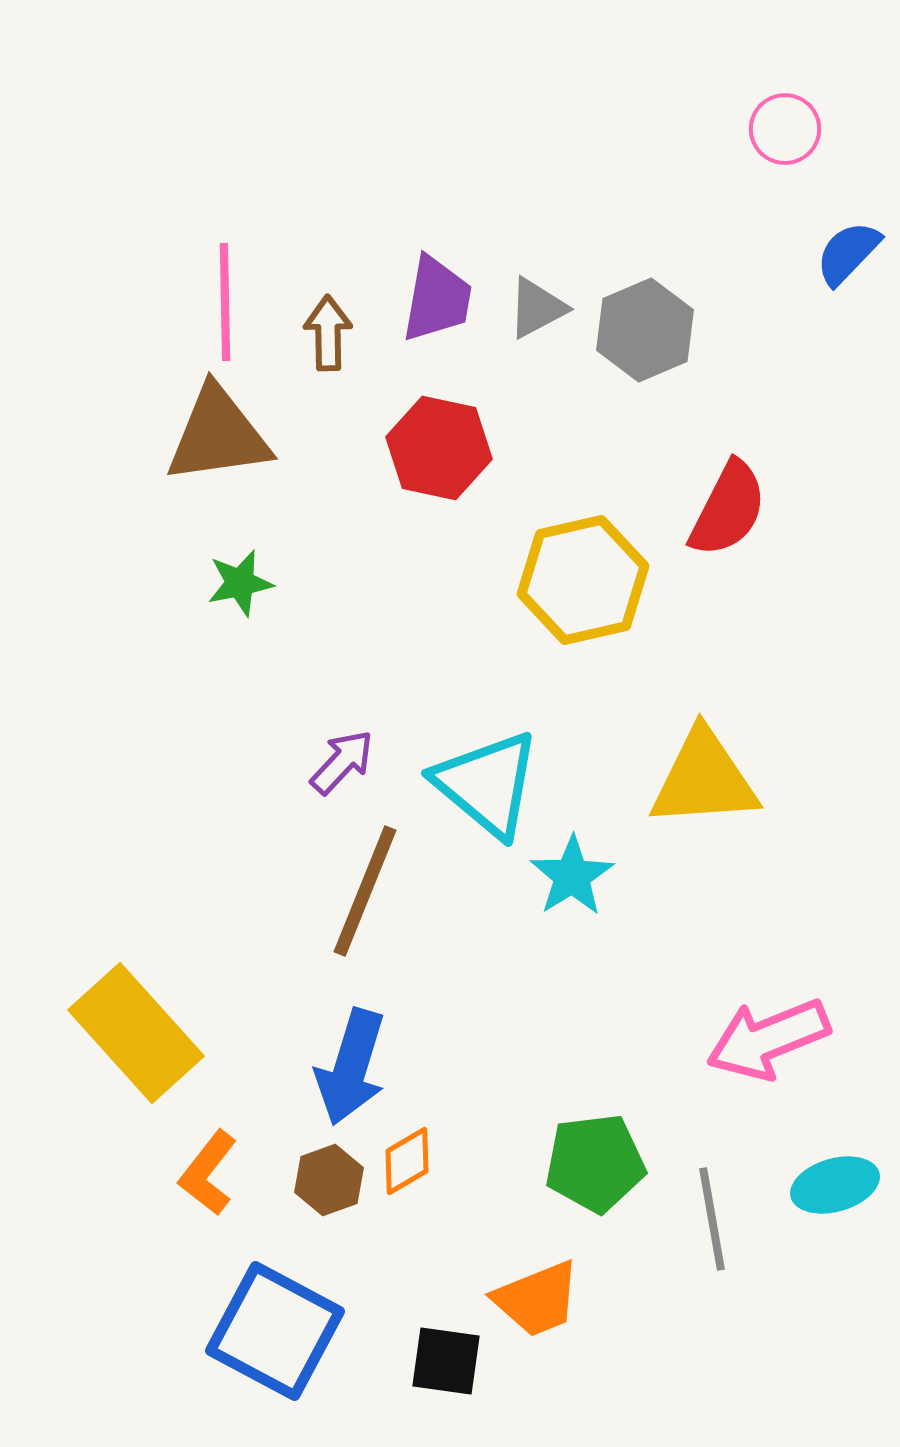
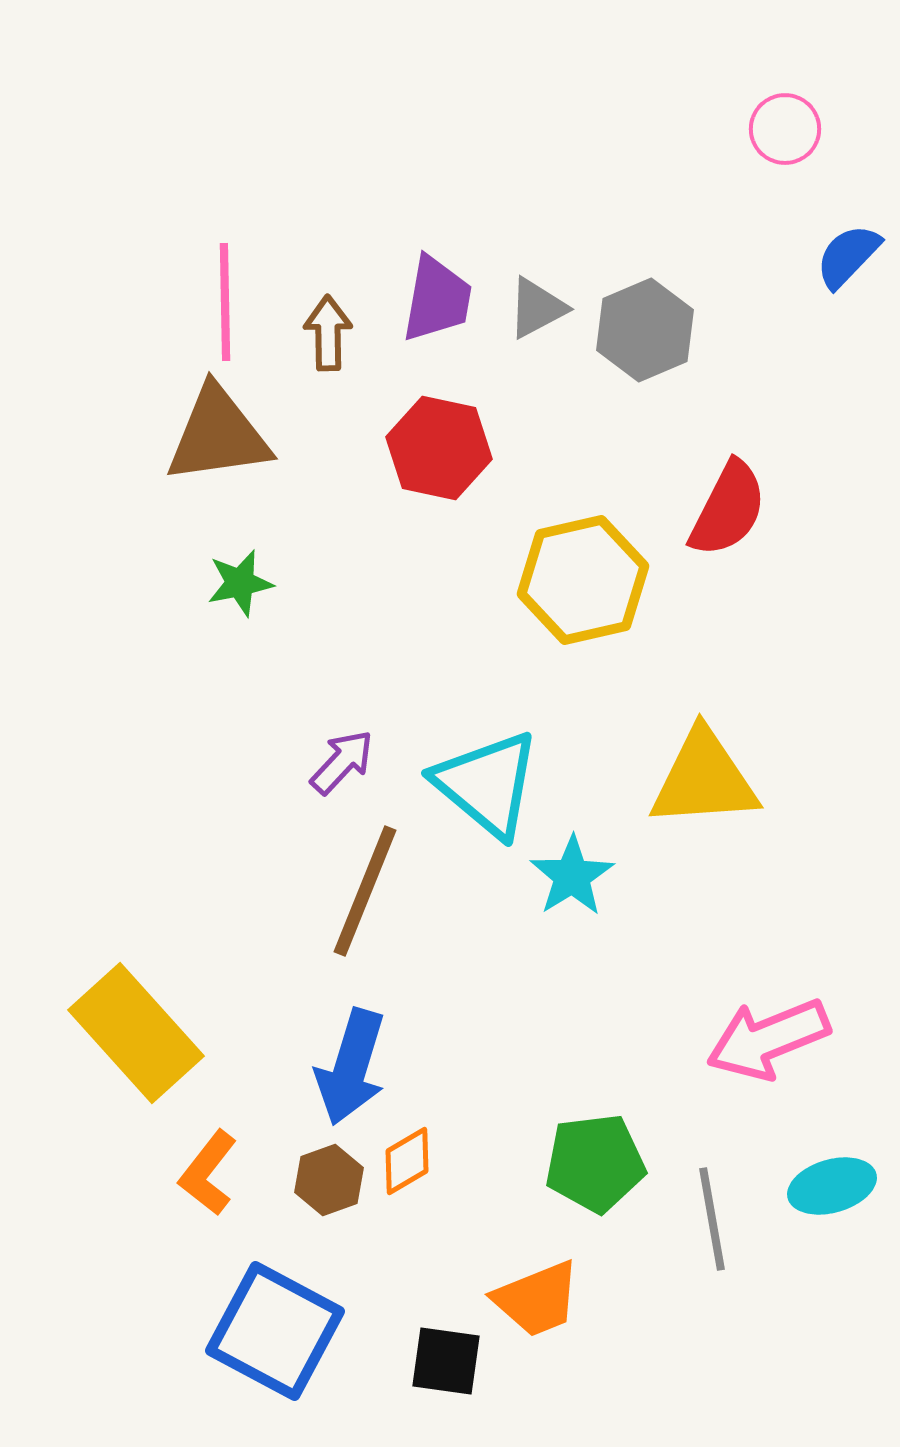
blue semicircle: moved 3 px down
cyan ellipse: moved 3 px left, 1 px down
